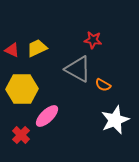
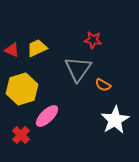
gray triangle: rotated 36 degrees clockwise
yellow hexagon: rotated 16 degrees counterclockwise
white star: rotated 8 degrees counterclockwise
